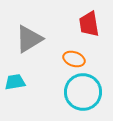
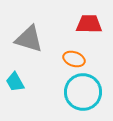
red trapezoid: rotated 100 degrees clockwise
gray triangle: rotated 48 degrees clockwise
cyan trapezoid: rotated 110 degrees counterclockwise
